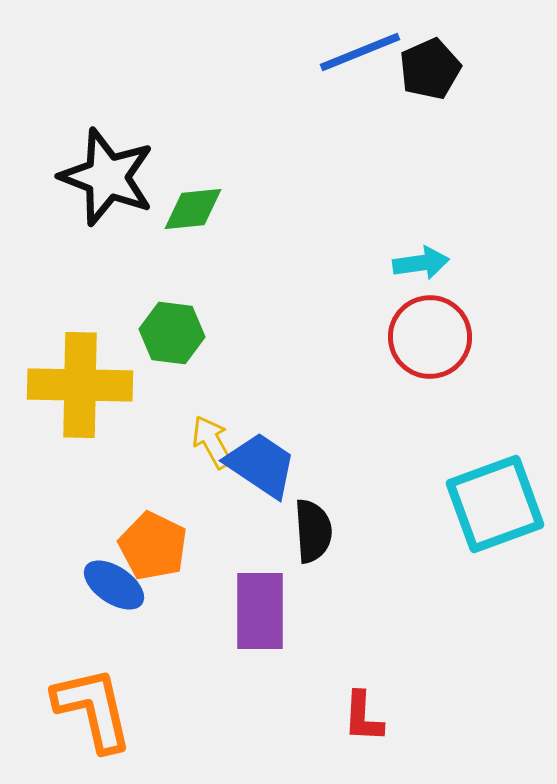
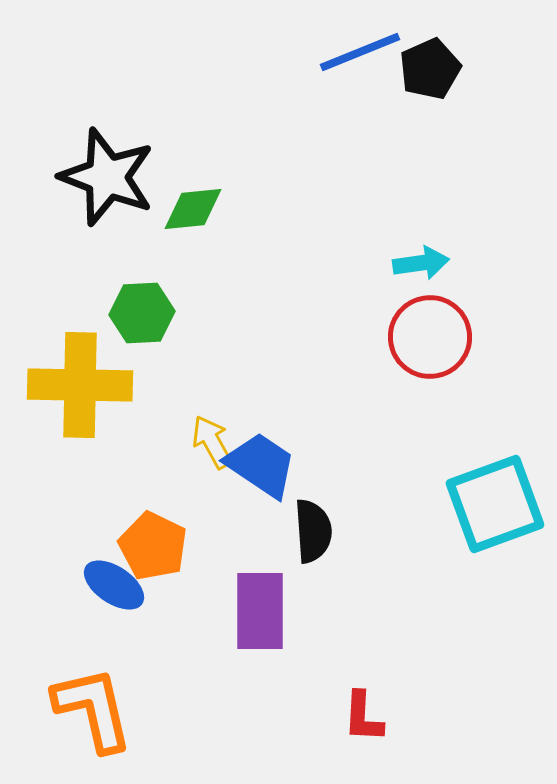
green hexagon: moved 30 px left, 20 px up; rotated 10 degrees counterclockwise
